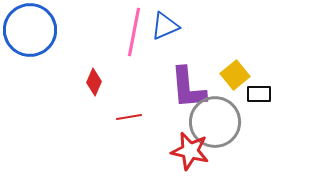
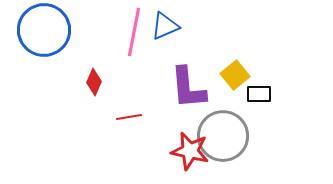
blue circle: moved 14 px right
gray circle: moved 8 px right, 14 px down
